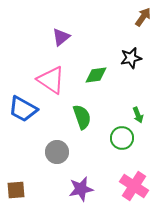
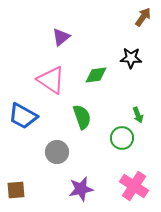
black star: rotated 15 degrees clockwise
blue trapezoid: moved 7 px down
